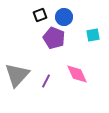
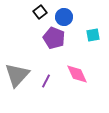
black square: moved 3 px up; rotated 16 degrees counterclockwise
